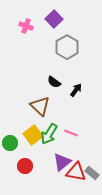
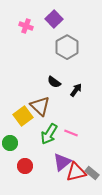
yellow square: moved 10 px left, 19 px up
red triangle: rotated 25 degrees counterclockwise
